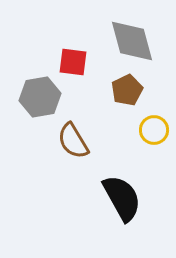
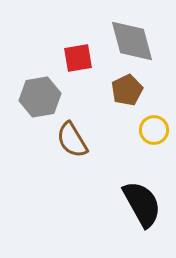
red square: moved 5 px right, 4 px up; rotated 16 degrees counterclockwise
brown semicircle: moved 1 px left, 1 px up
black semicircle: moved 20 px right, 6 px down
